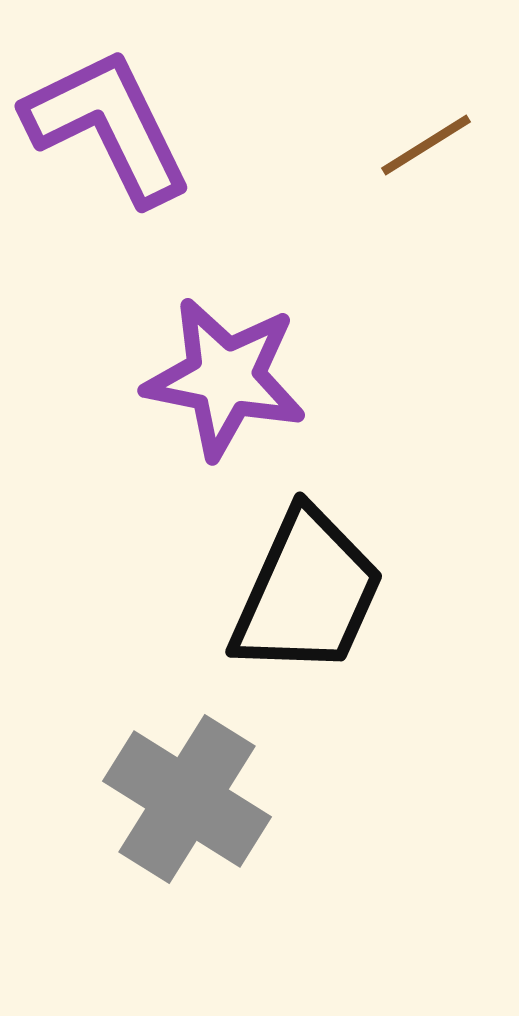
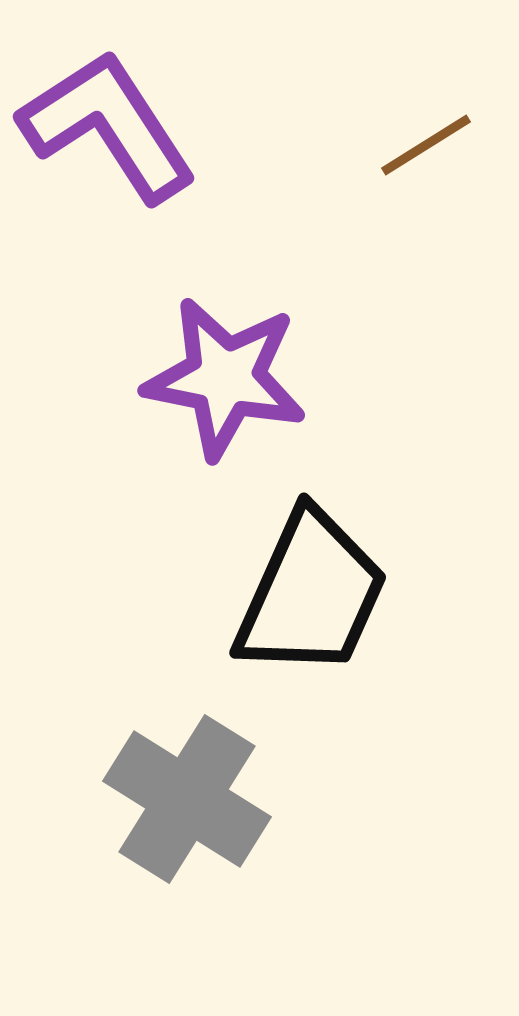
purple L-shape: rotated 7 degrees counterclockwise
black trapezoid: moved 4 px right, 1 px down
